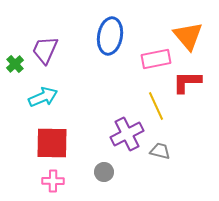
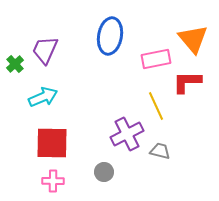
orange triangle: moved 5 px right, 3 px down
